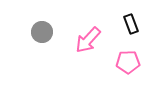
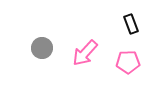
gray circle: moved 16 px down
pink arrow: moved 3 px left, 13 px down
